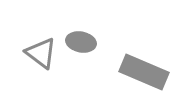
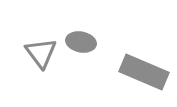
gray triangle: rotated 16 degrees clockwise
